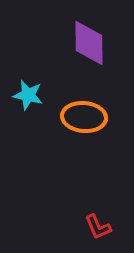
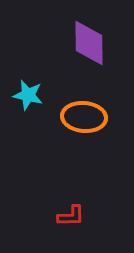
red L-shape: moved 27 px left, 11 px up; rotated 68 degrees counterclockwise
